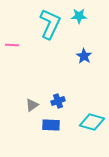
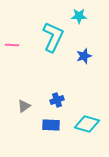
cyan L-shape: moved 3 px right, 13 px down
blue star: rotated 21 degrees clockwise
blue cross: moved 1 px left, 1 px up
gray triangle: moved 8 px left, 1 px down
cyan diamond: moved 5 px left, 2 px down
